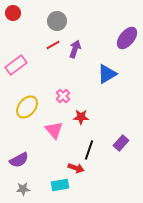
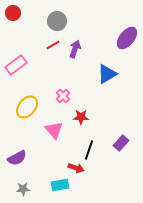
purple semicircle: moved 2 px left, 2 px up
